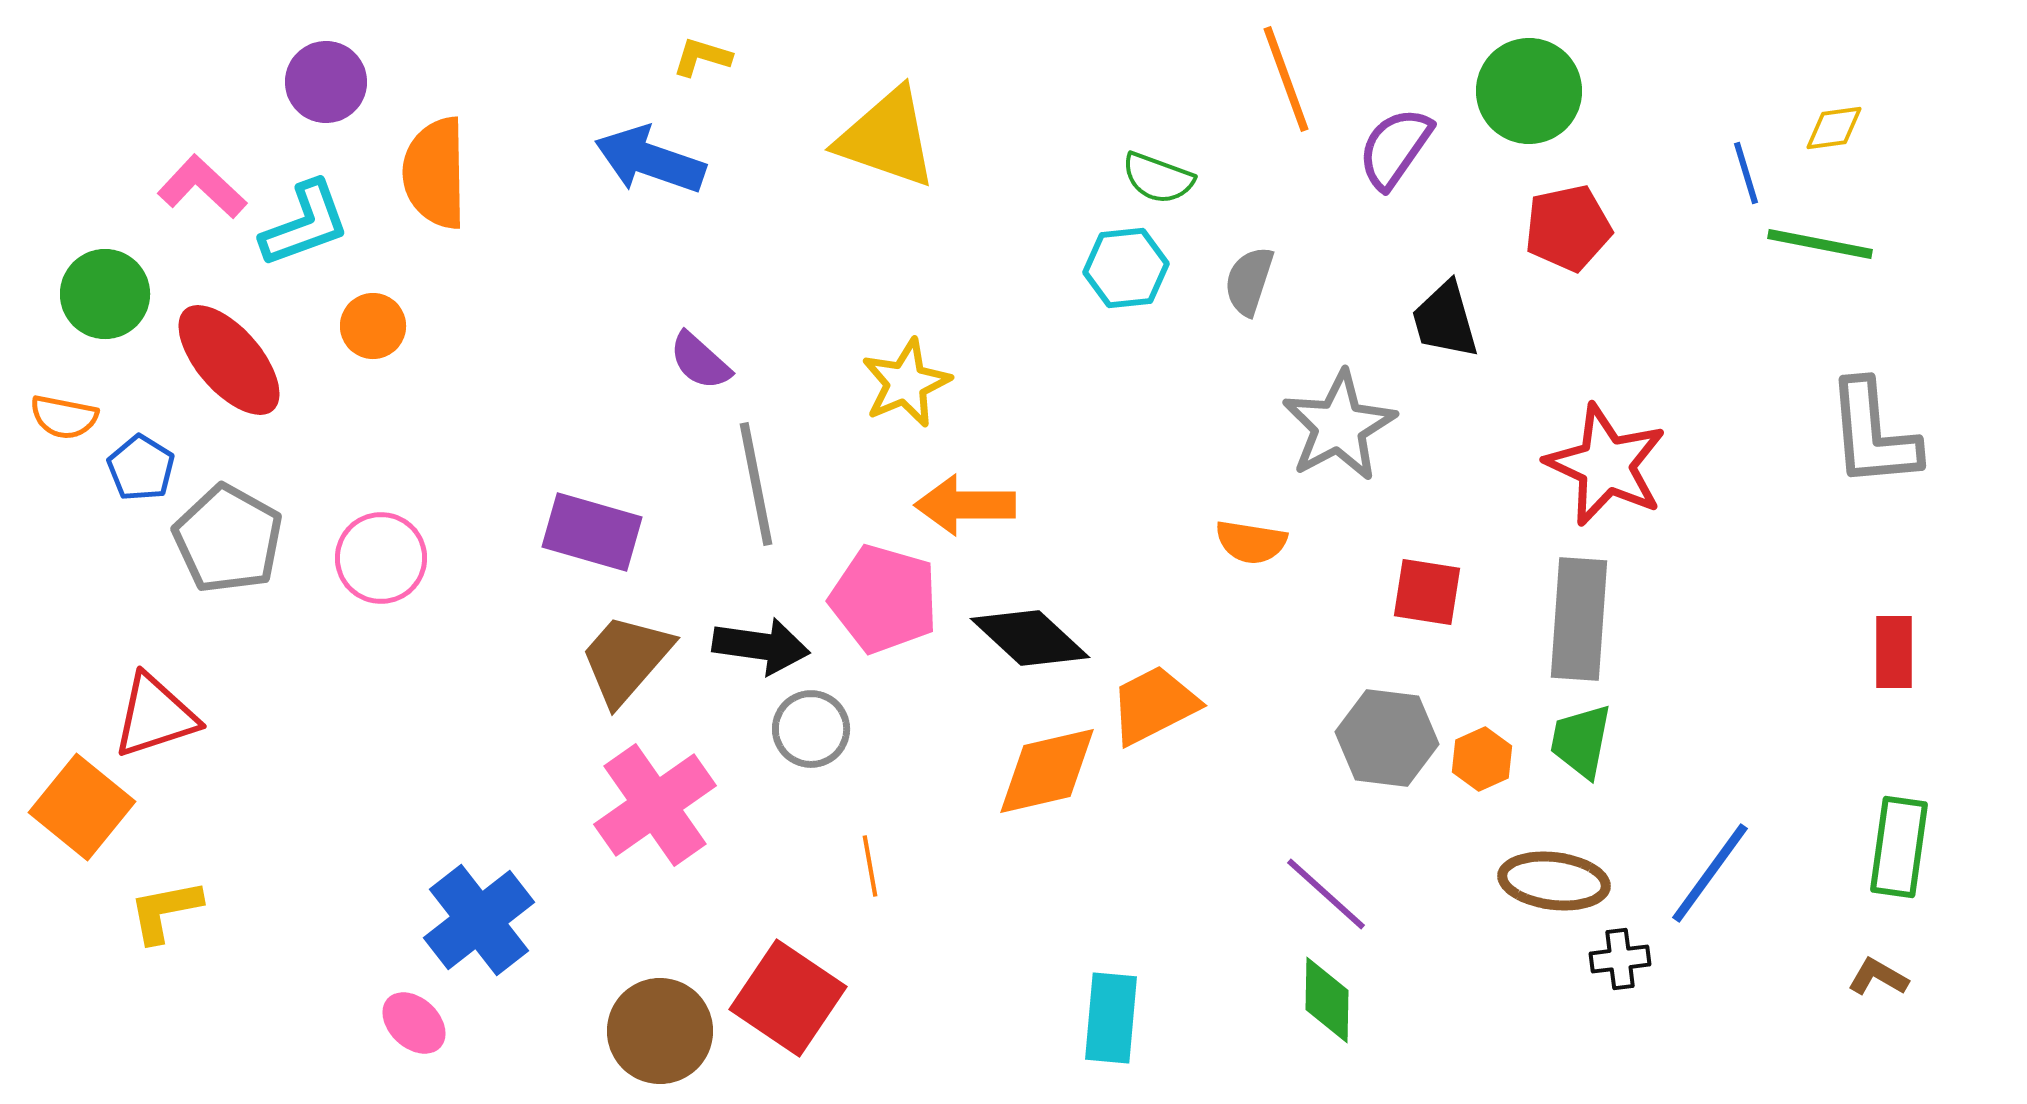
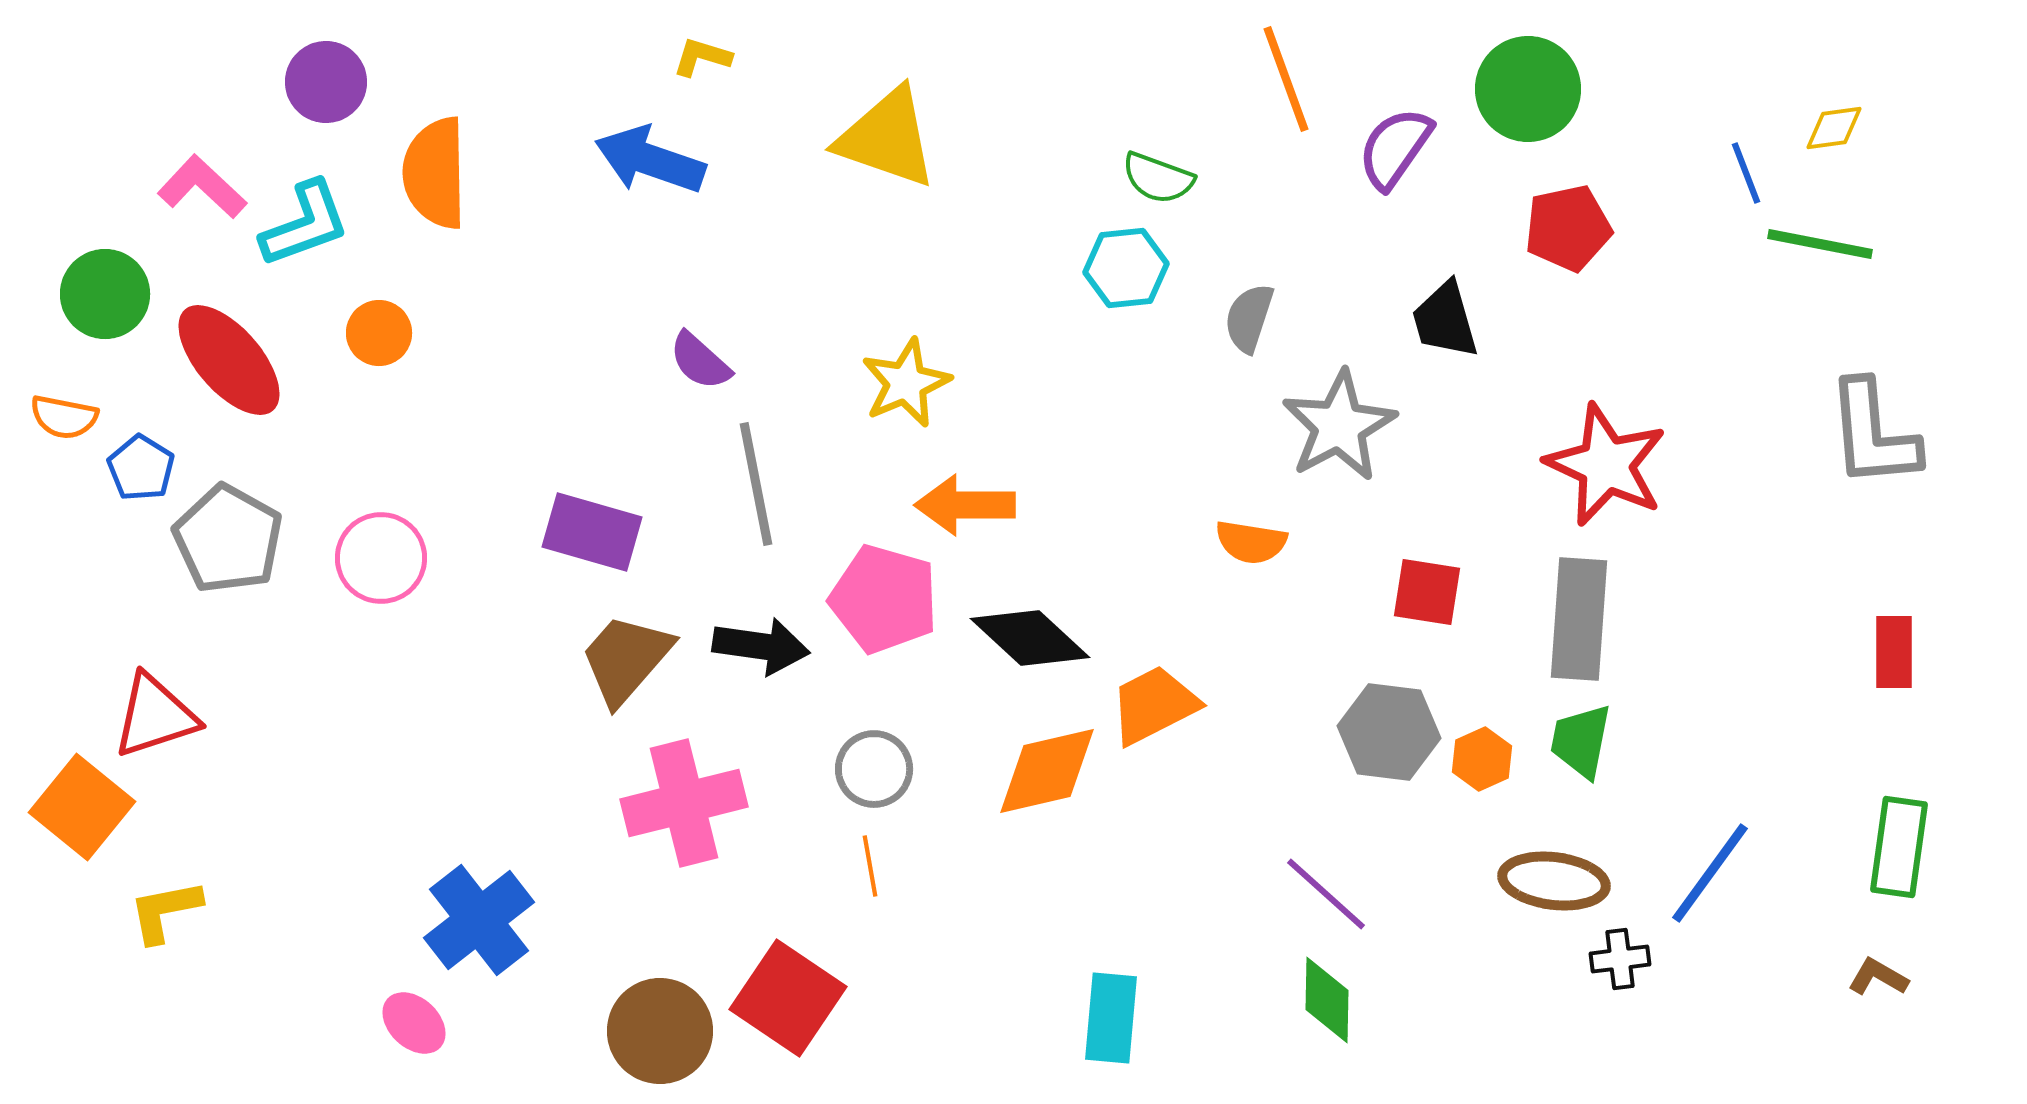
green circle at (1529, 91): moved 1 px left, 2 px up
blue line at (1746, 173): rotated 4 degrees counterclockwise
gray semicircle at (1249, 281): moved 37 px down
orange circle at (373, 326): moved 6 px right, 7 px down
gray circle at (811, 729): moved 63 px right, 40 px down
gray hexagon at (1387, 738): moved 2 px right, 6 px up
pink cross at (655, 805): moved 29 px right, 2 px up; rotated 21 degrees clockwise
